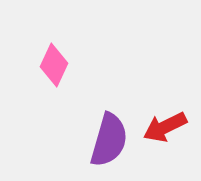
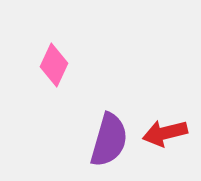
red arrow: moved 6 px down; rotated 12 degrees clockwise
